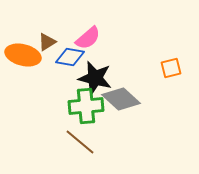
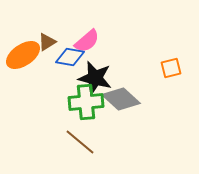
pink semicircle: moved 1 px left, 3 px down
orange ellipse: rotated 48 degrees counterclockwise
green cross: moved 4 px up
